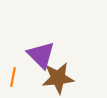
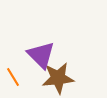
orange line: rotated 42 degrees counterclockwise
